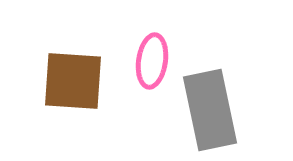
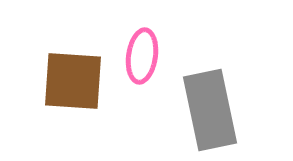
pink ellipse: moved 10 px left, 5 px up
